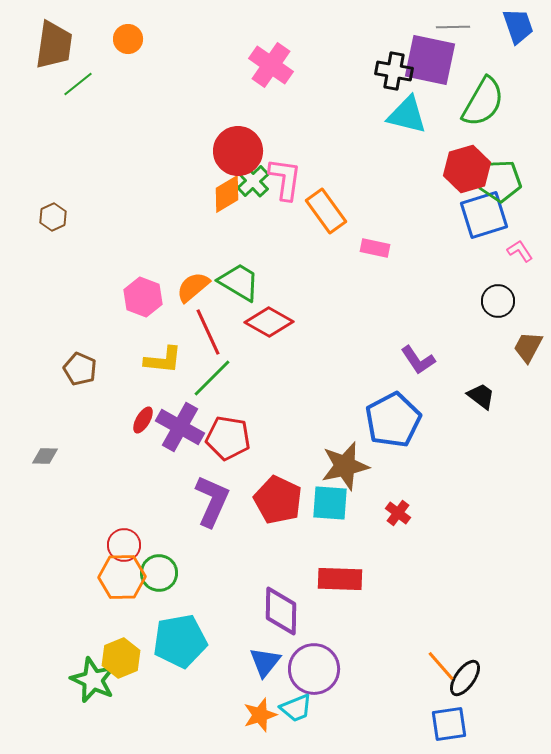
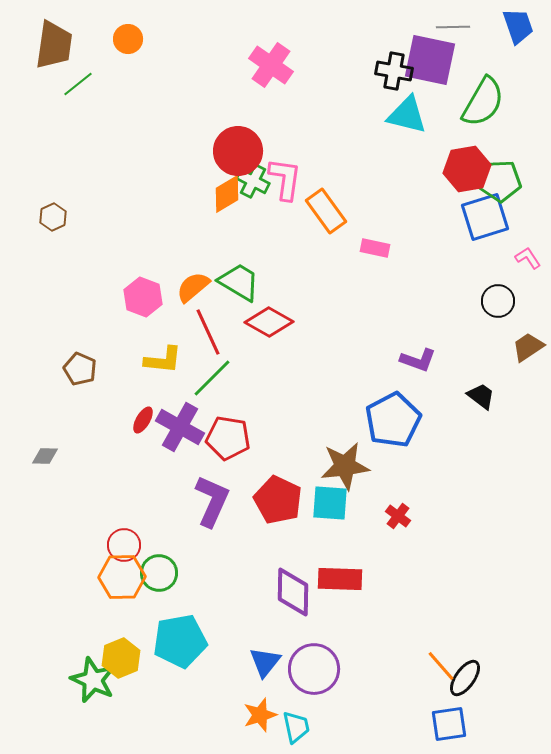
red hexagon at (467, 169): rotated 6 degrees clockwise
green cross at (253, 181): rotated 20 degrees counterclockwise
blue square at (484, 215): moved 1 px right, 2 px down
pink L-shape at (520, 251): moved 8 px right, 7 px down
brown trapezoid at (528, 347): rotated 28 degrees clockwise
purple L-shape at (418, 360): rotated 36 degrees counterclockwise
brown star at (345, 466): rotated 6 degrees clockwise
red cross at (398, 513): moved 3 px down
purple diamond at (281, 611): moved 12 px right, 19 px up
cyan trapezoid at (296, 708): moved 19 px down; rotated 80 degrees counterclockwise
